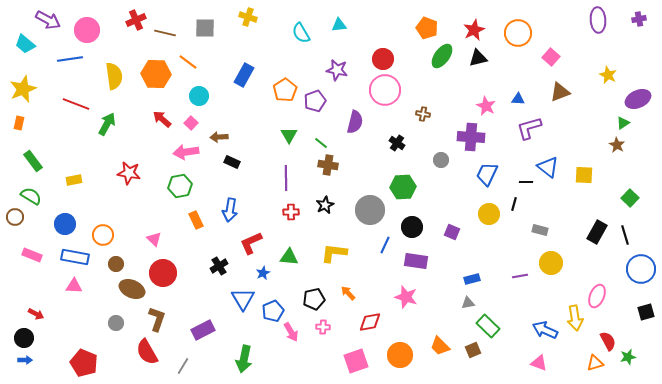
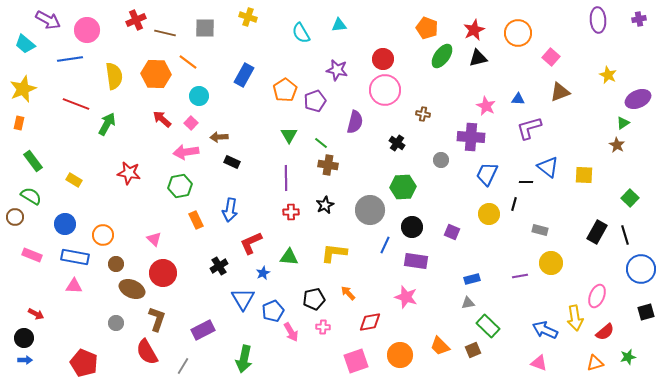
yellow rectangle at (74, 180): rotated 42 degrees clockwise
red semicircle at (608, 341): moved 3 px left, 9 px up; rotated 78 degrees clockwise
